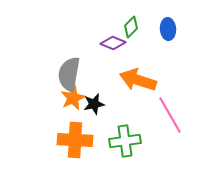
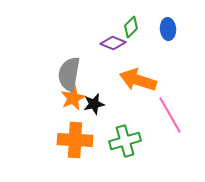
green cross: rotated 8 degrees counterclockwise
